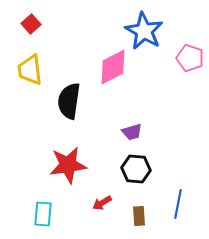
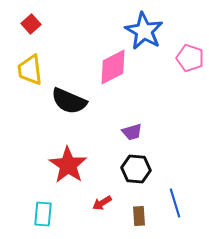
black semicircle: rotated 75 degrees counterclockwise
red star: rotated 30 degrees counterclockwise
blue line: moved 3 px left, 1 px up; rotated 28 degrees counterclockwise
